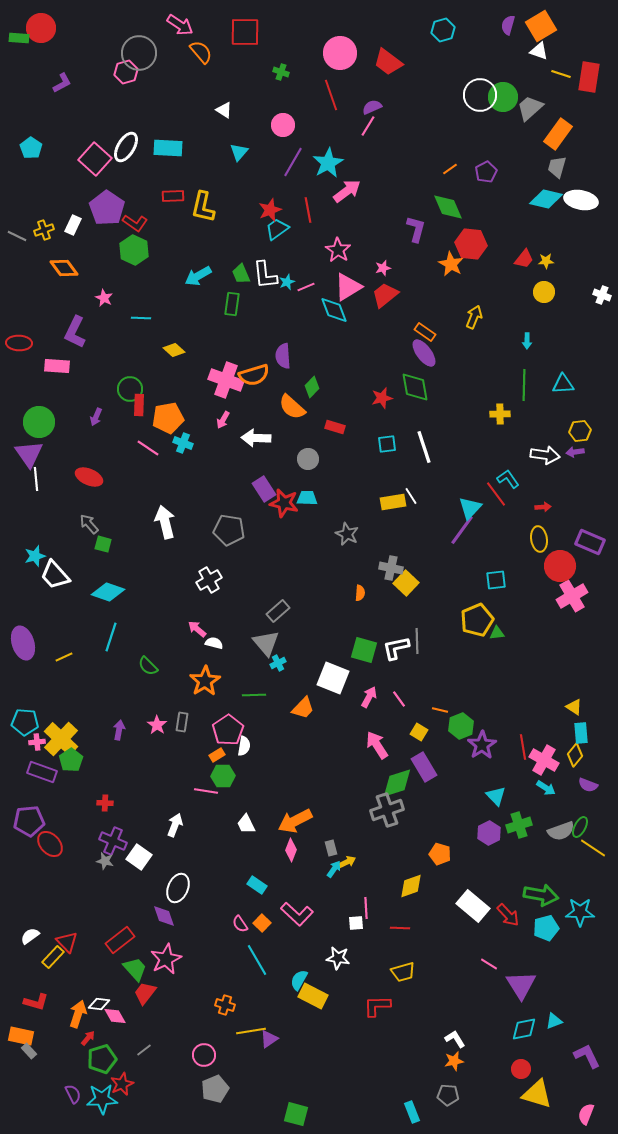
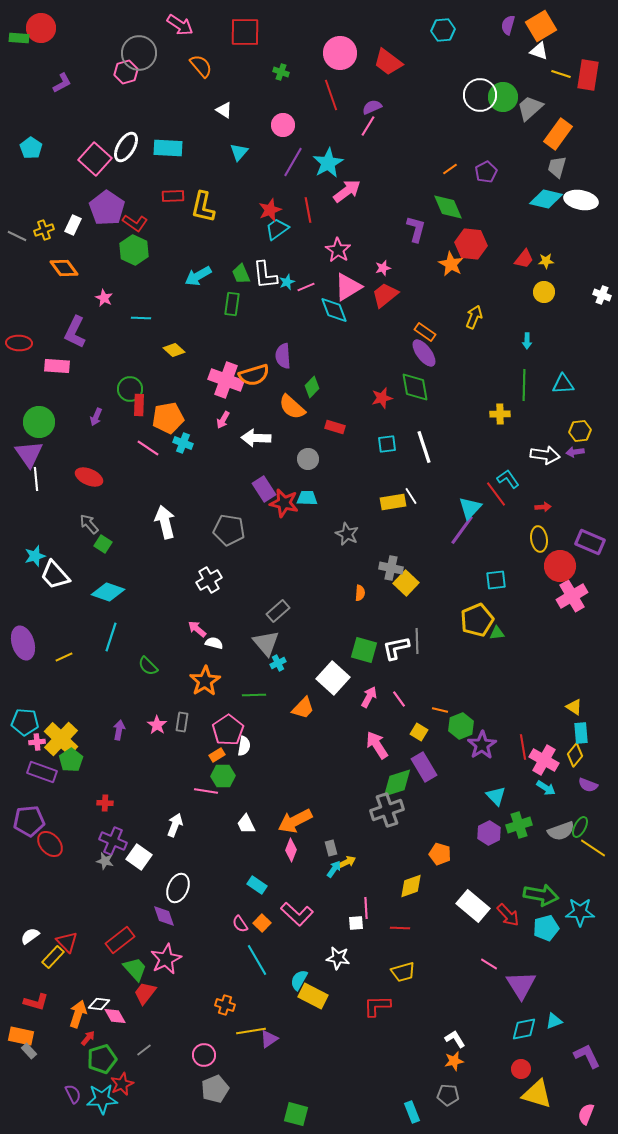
cyan hexagon at (443, 30): rotated 10 degrees clockwise
orange semicircle at (201, 52): moved 14 px down
red rectangle at (589, 77): moved 1 px left, 2 px up
green square at (103, 544): rotated 18 degrees clockwise
white square at (333, 678): rotated 20 degrees clockwise
